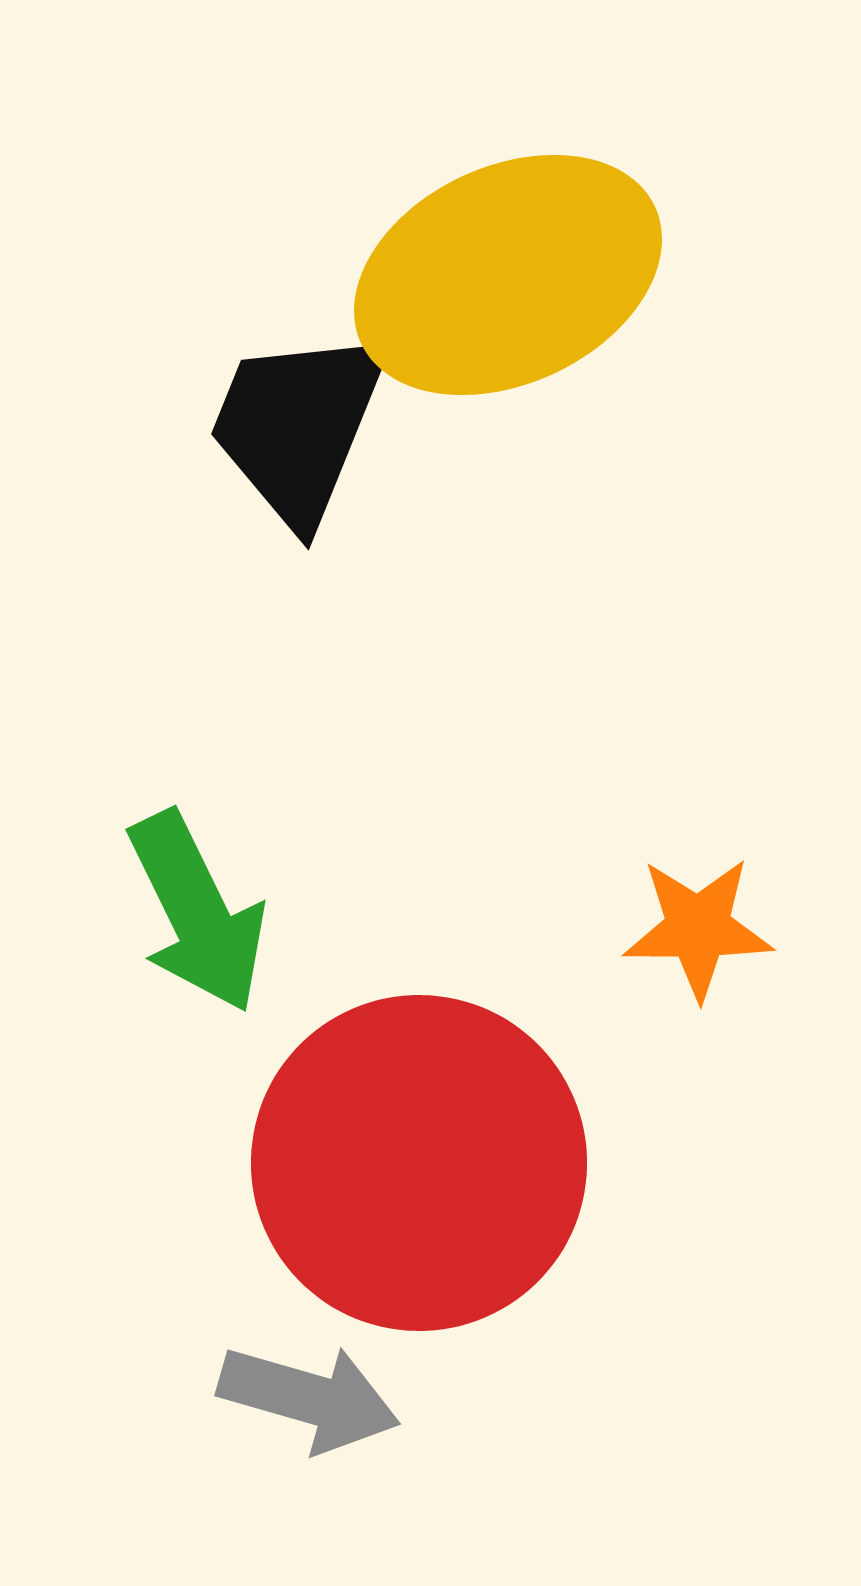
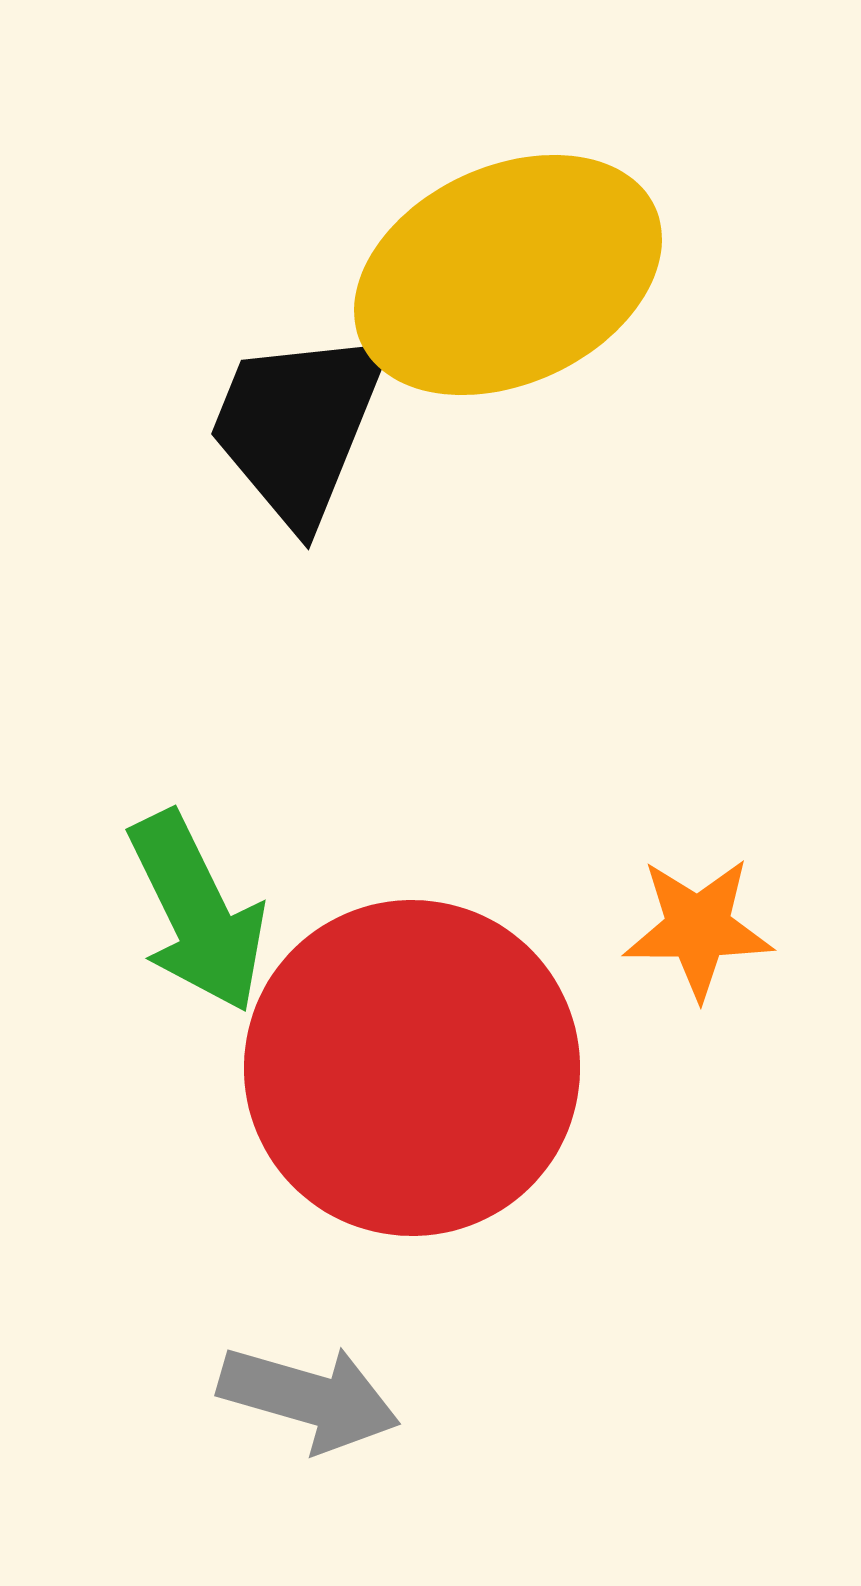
red circle: moved 7 px left, 95 px up
